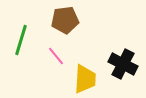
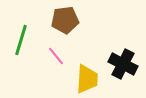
yellow trapezoid: moved 2 px right
